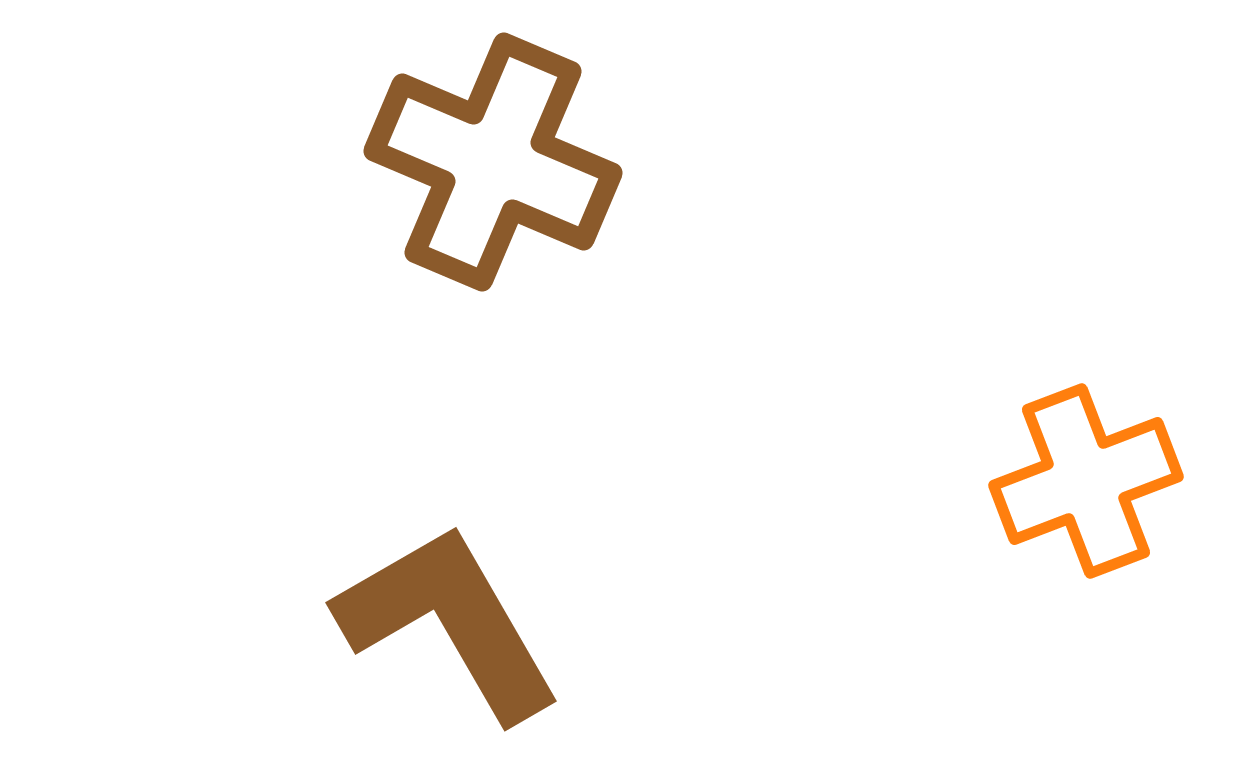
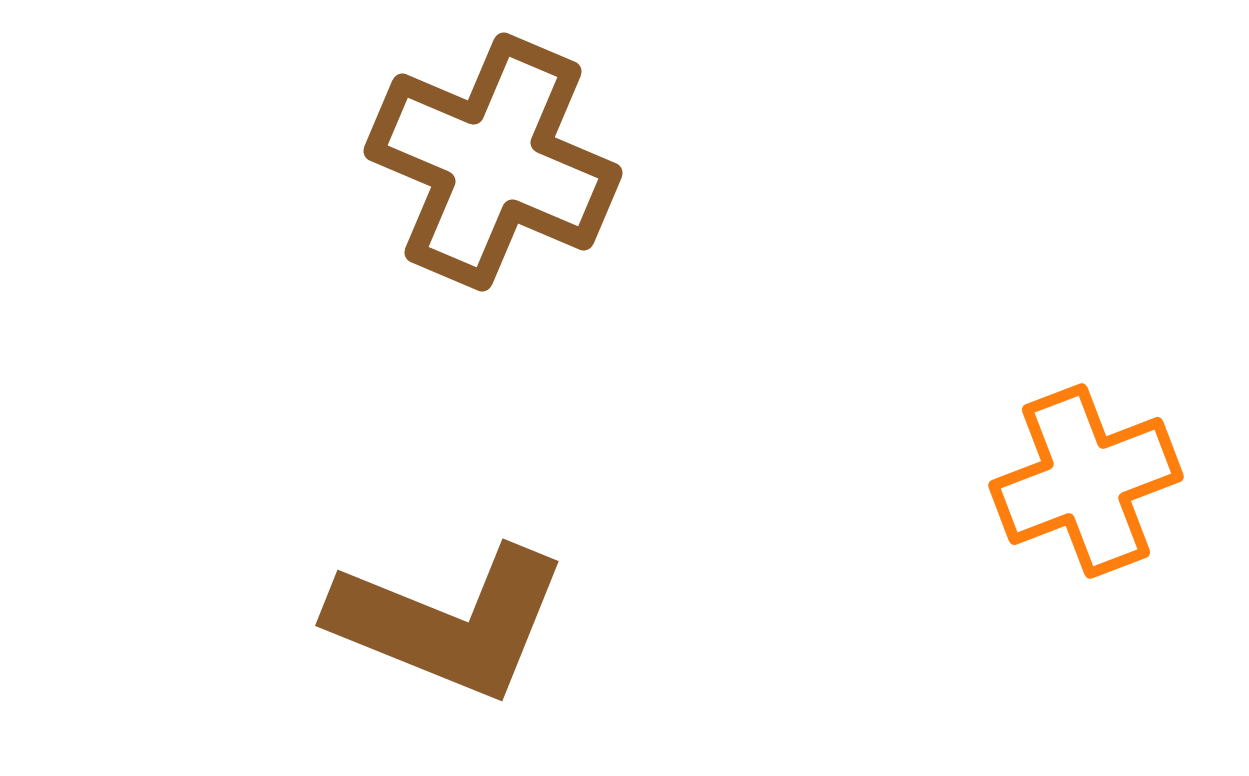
brown L-shape: rotated 142 degrees clockwise
